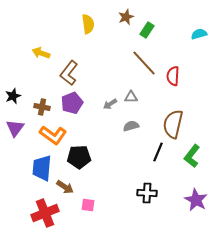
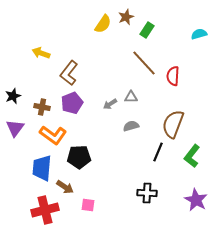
yellow semicircle: moved 15 px right; rotated 42 degrees clockwise
brown semicircle: rotated 8 degrees clockwise
red cross: moved 3 px up; rotated 8 degrees clockwise
